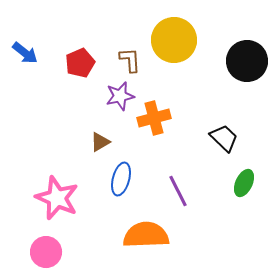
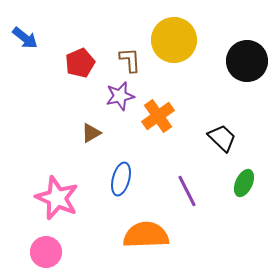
blue arrow: moved 15 px up
orange cross: moved 4 px right, 2 px up; rotated 20 degrees counterclockwise
black trapezoid: moved 2 px left
brown triangle: moved 9 px left, 9 px up
purple line: moved 9 px right
